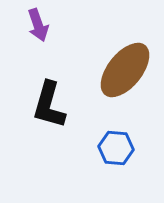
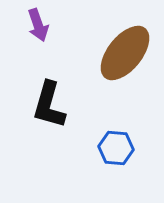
brown ellipse: moved 17 px up
